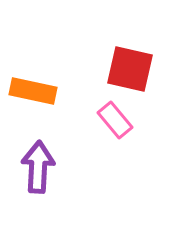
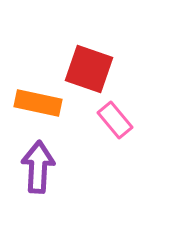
red square: moved 41 px left; rotated 6 degrees clockwise
orange rectangle: moved 5 px right, 12 px down
